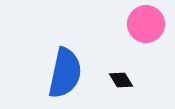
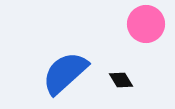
blue semicircle: rotated 144 degrees counterclockwise
